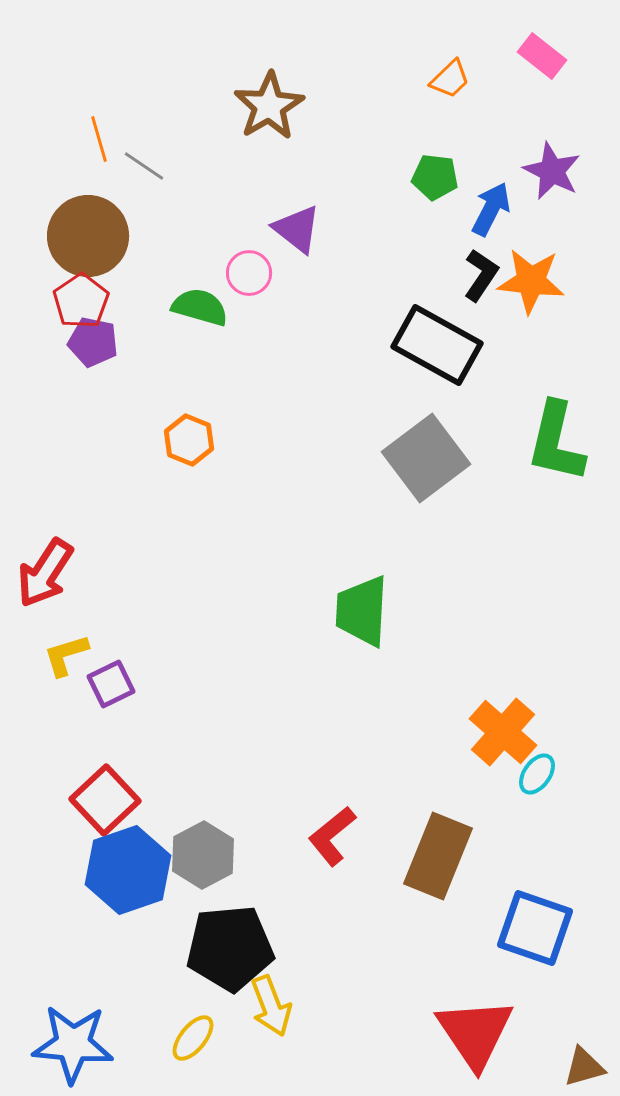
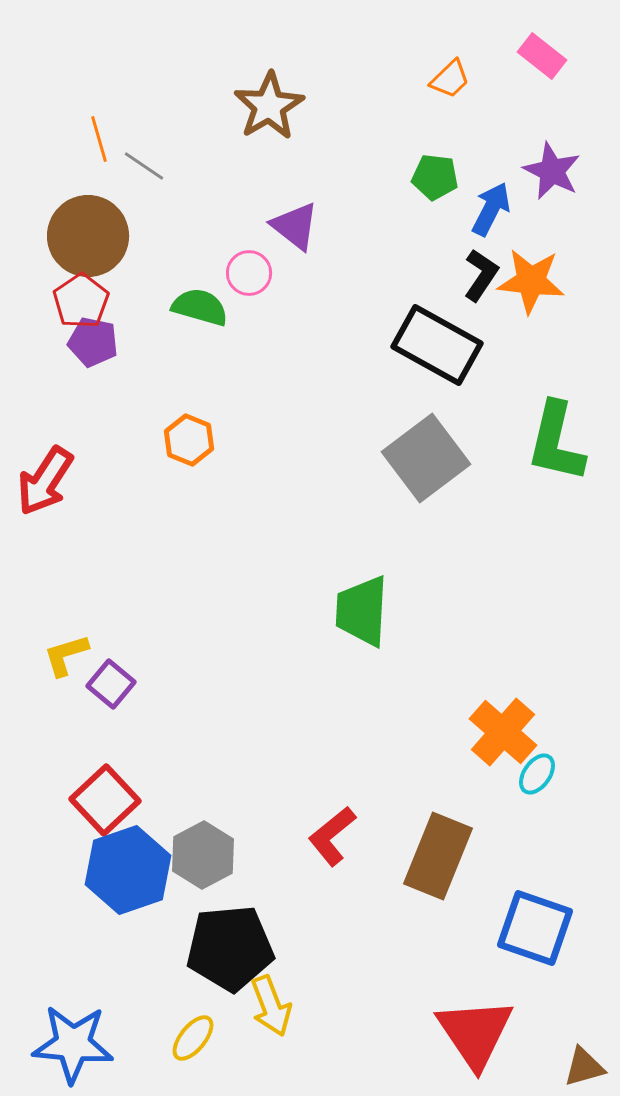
purple triangle: moved 2 px left, 3 px up
red arrow: moved 92 px up
purple square: rotated 24 degrees counterclockwise
